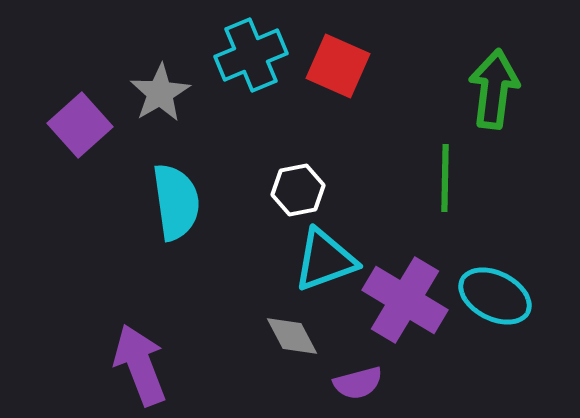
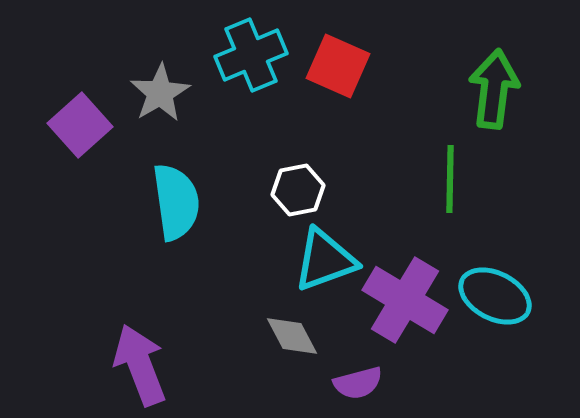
green line: moved 5 px right, 1 px down
